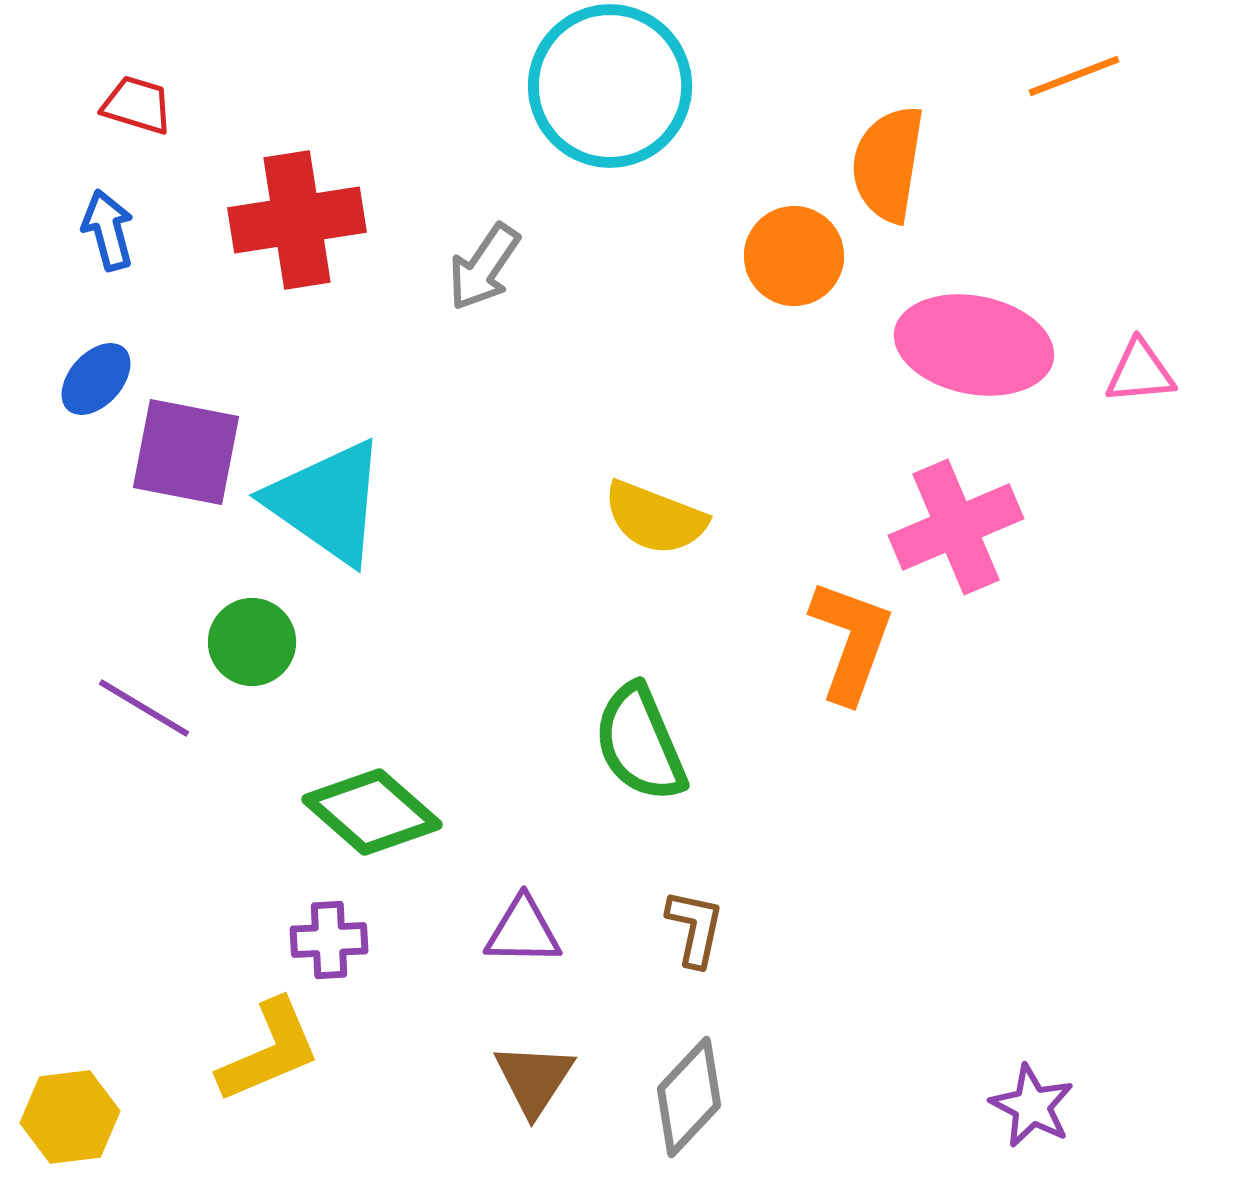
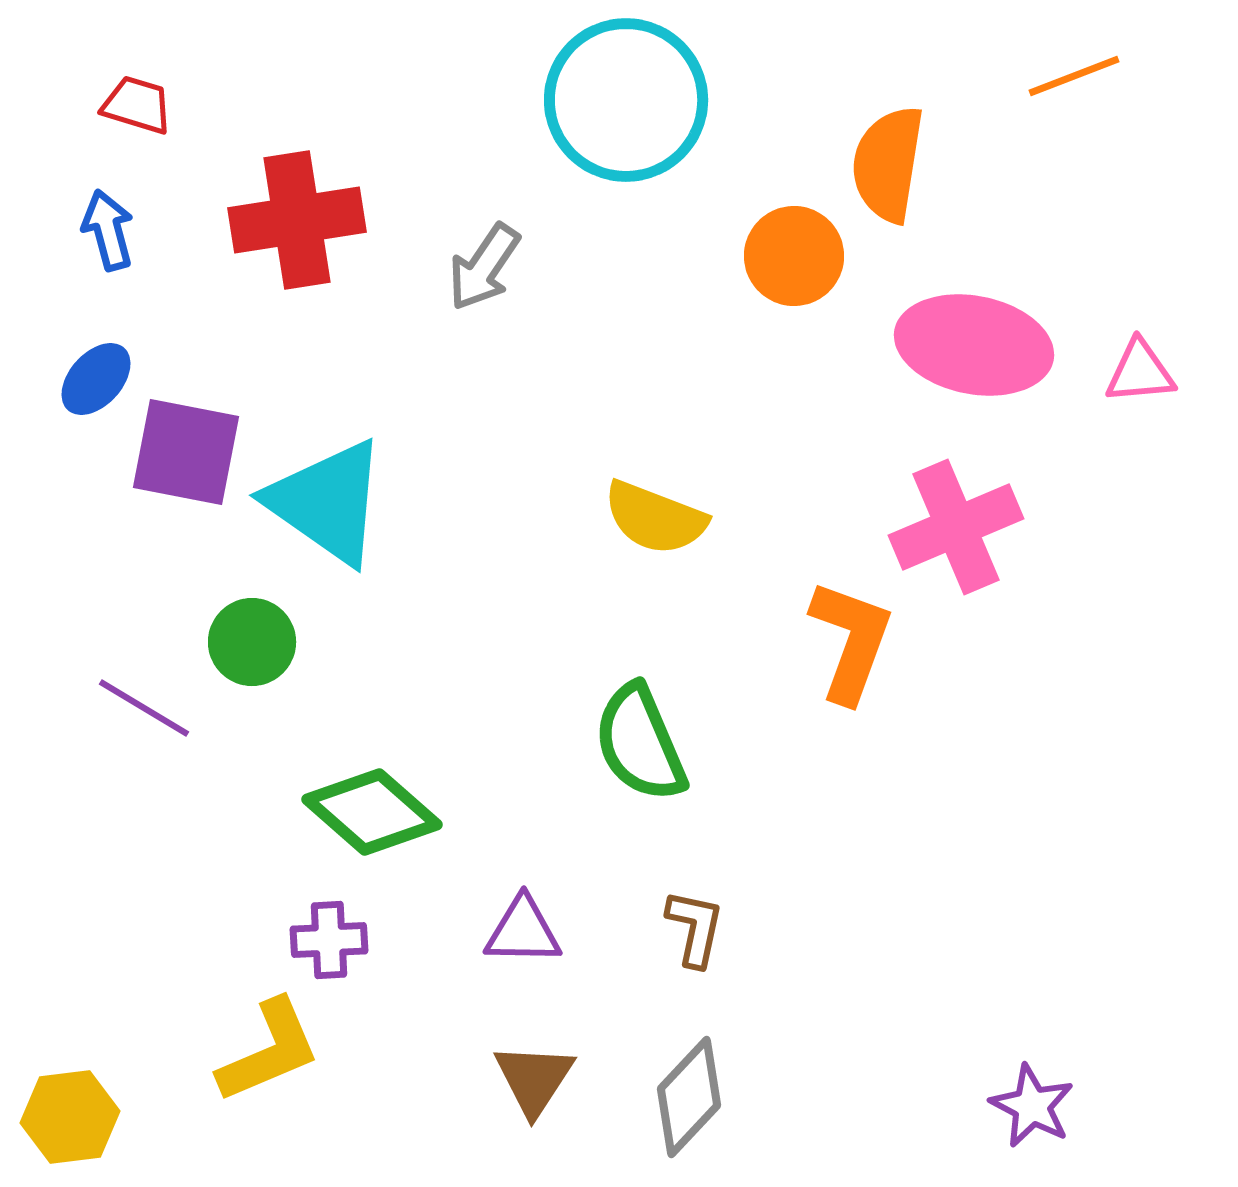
cyan circle: moved 16 px right, 14 px down
